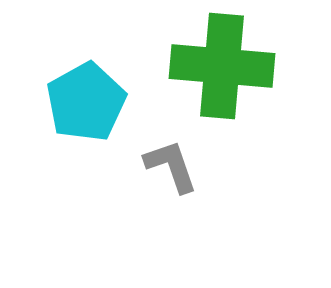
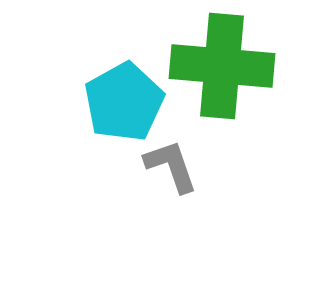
cyan pentagon: moved 38 px right
